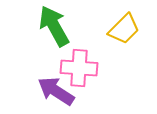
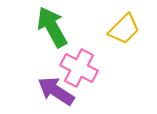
green arrow: moved 2 px left, 1 px down
pink cross: rotated 24 degrees clockwise
